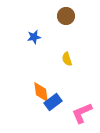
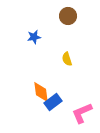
brown circle: moved 2 px right
